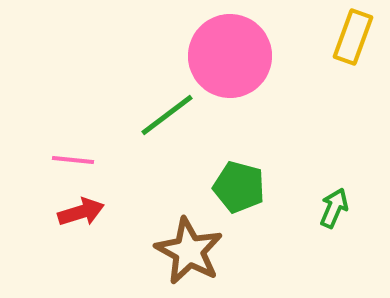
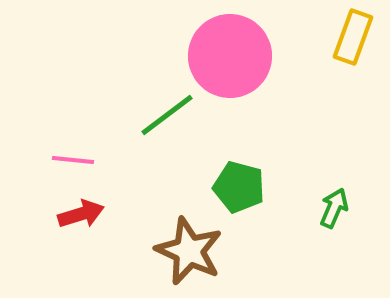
red arrow: moved 2 px down
brown star: rotated 4 degrees counterclockwise
